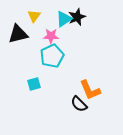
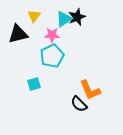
pink star: moved 1 px right, 1 px up
